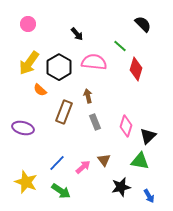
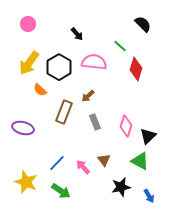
brown arrow: rotated 120 degrees counterclockwise
green triangle: rotated 18 degrees clockwise
pink arrow: rotated 91 degrees counterclockwise
